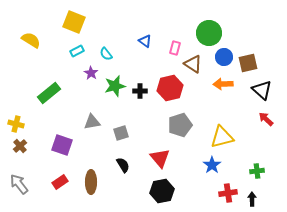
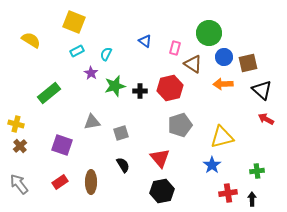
cyan semicircle: rotated 64 degrees clockwise
red arrow: rotated 14 degrees counterclockwise
